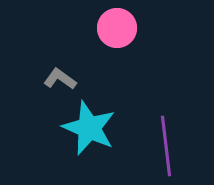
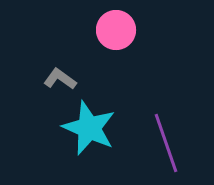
pink circle: moved 1 px left, 2 px down
purple line: moved 3 px up; rotated 12 degrees counterclockwise
